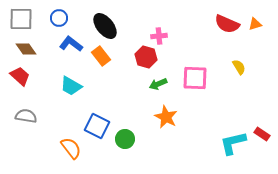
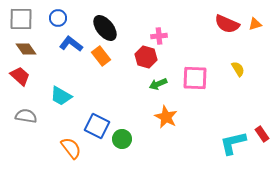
blue circle: moved 1 px left
black ellipse: moved 2 px down
yellow semicircle: moved 1 px left, 2 px down
cyan trapezoid: moved 10 px left, 10 px down
red rectangle: rotated 21 degrees clockwise
green circle: moved 3 px left
